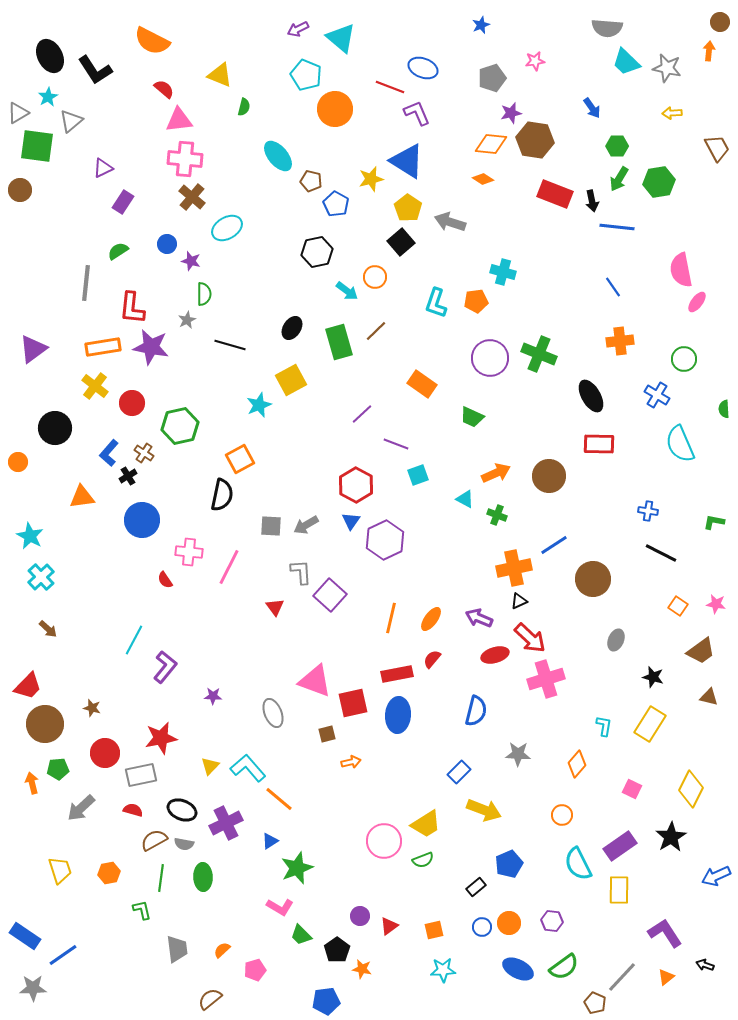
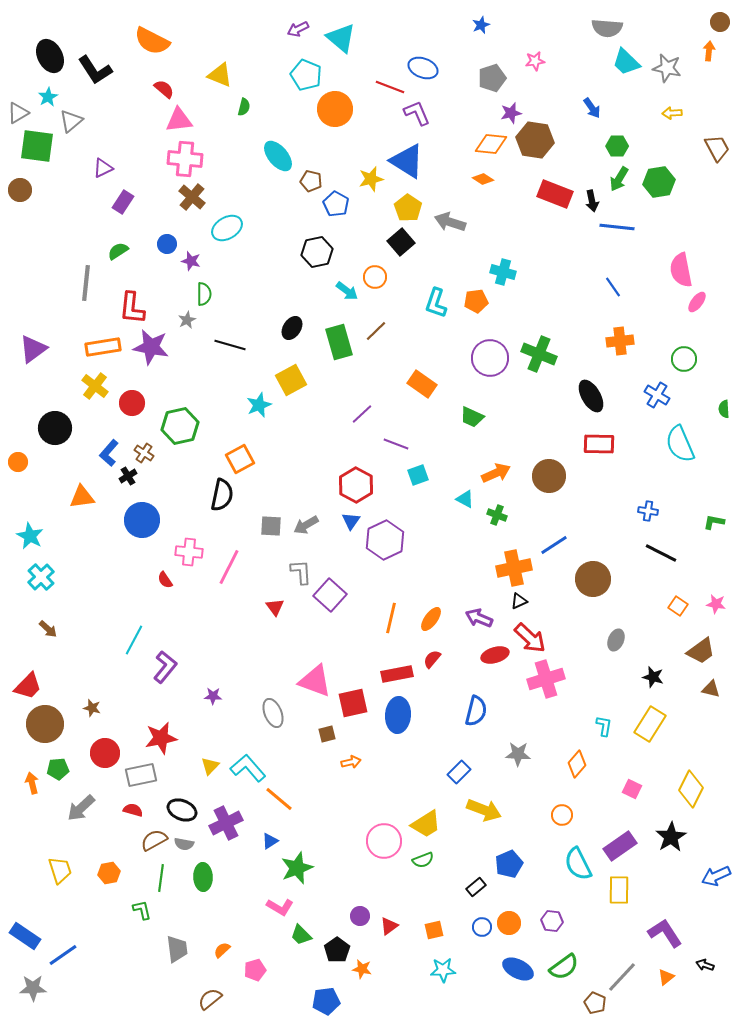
brown triangle at (709, 697): moved 2 px right, 8 px up
